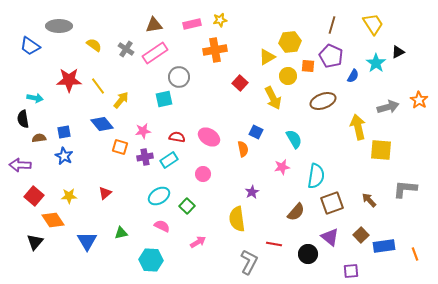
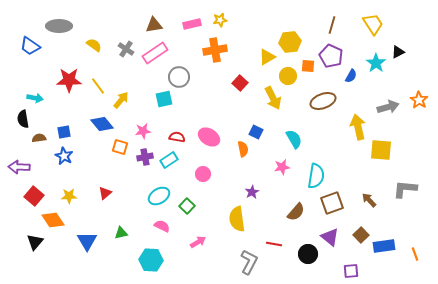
blue semicircle at (353, 76): moved 2 px left
purple arrow at (20, 165): moved 1 px left, 2 px down
